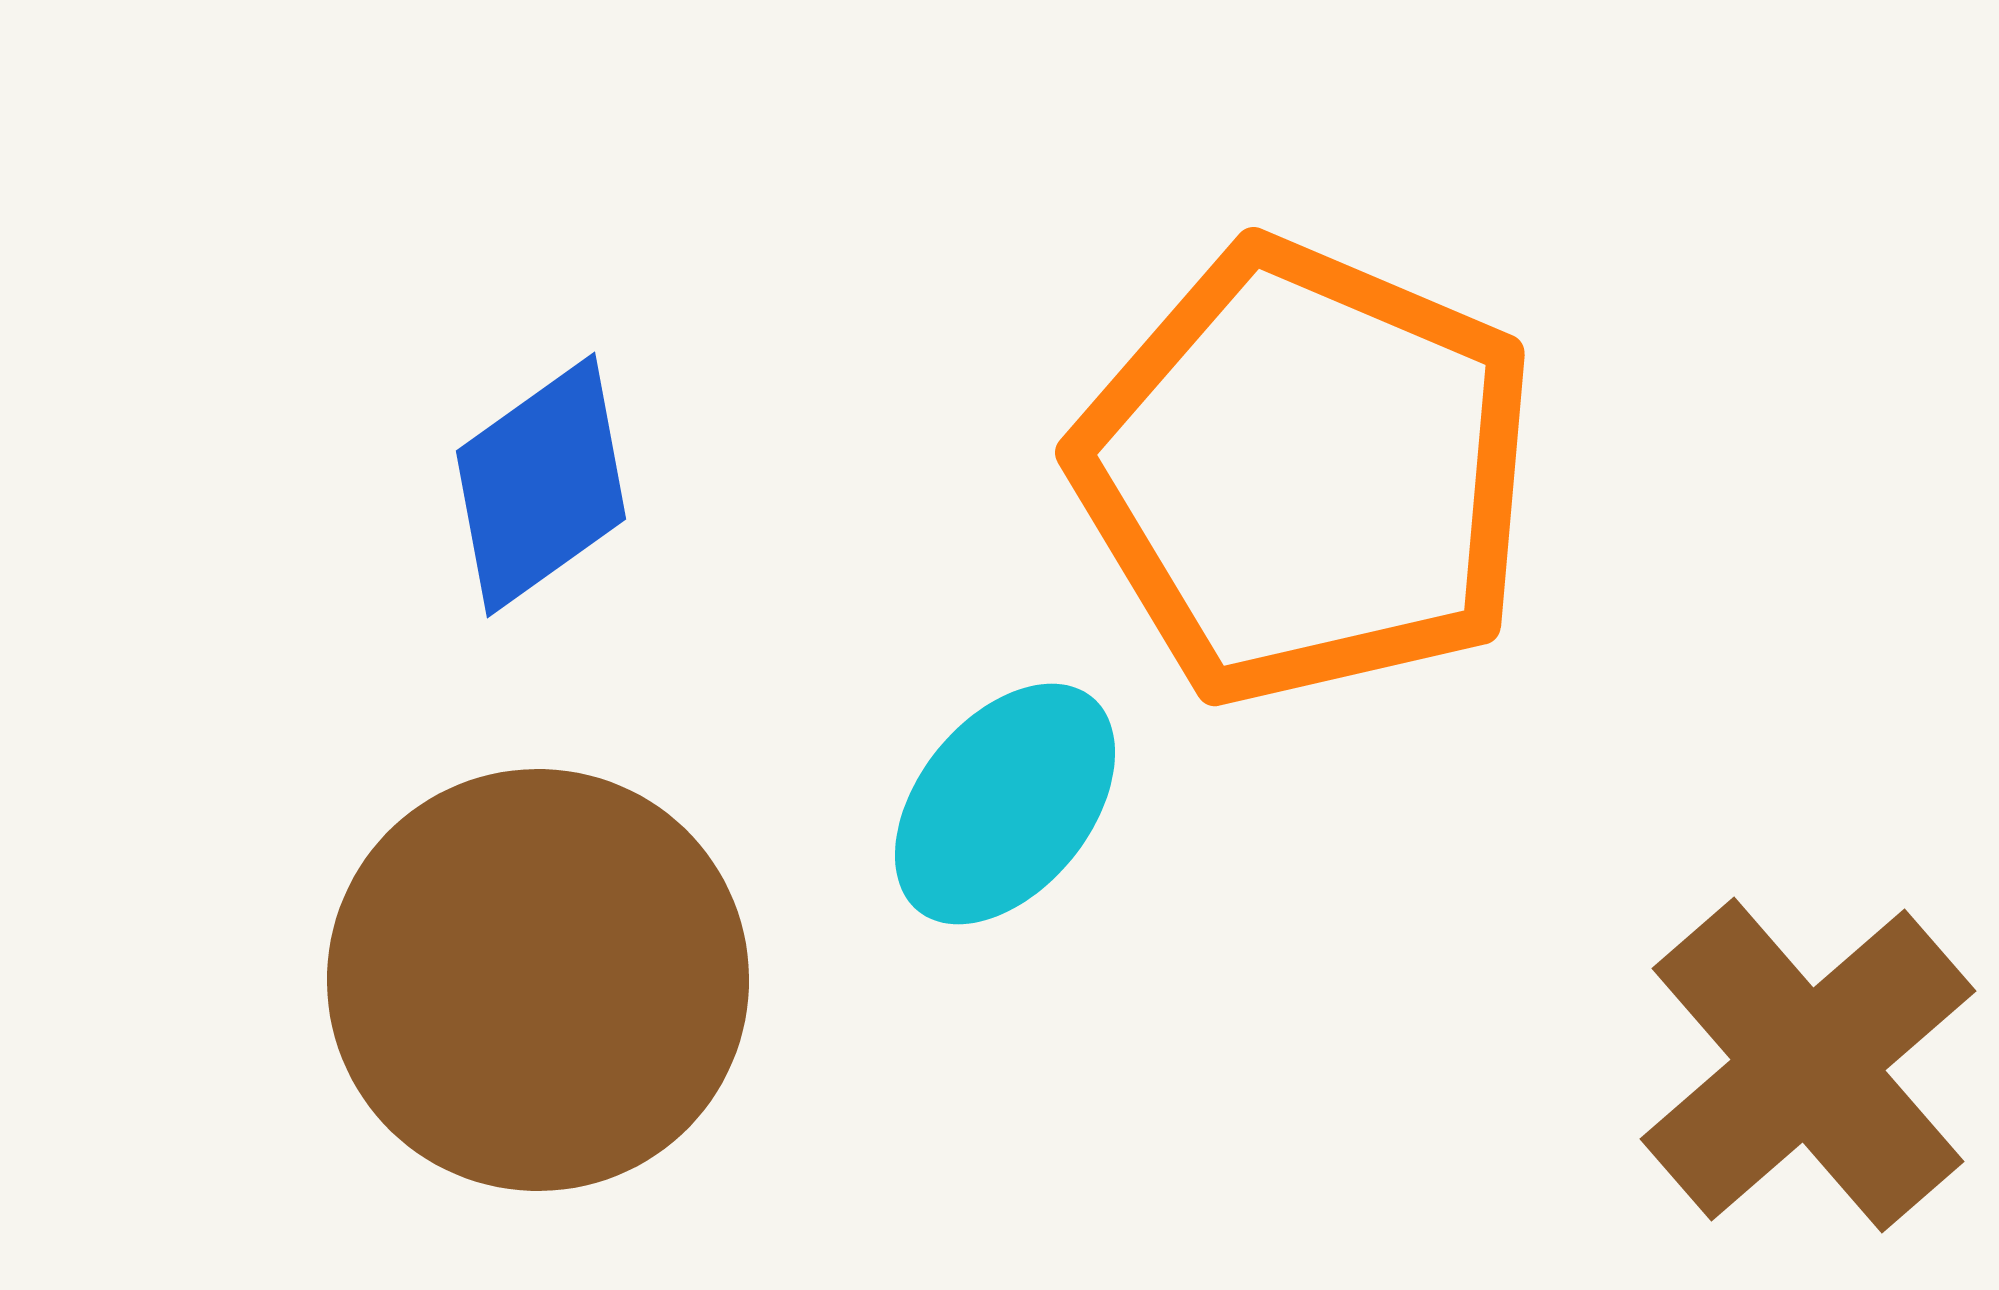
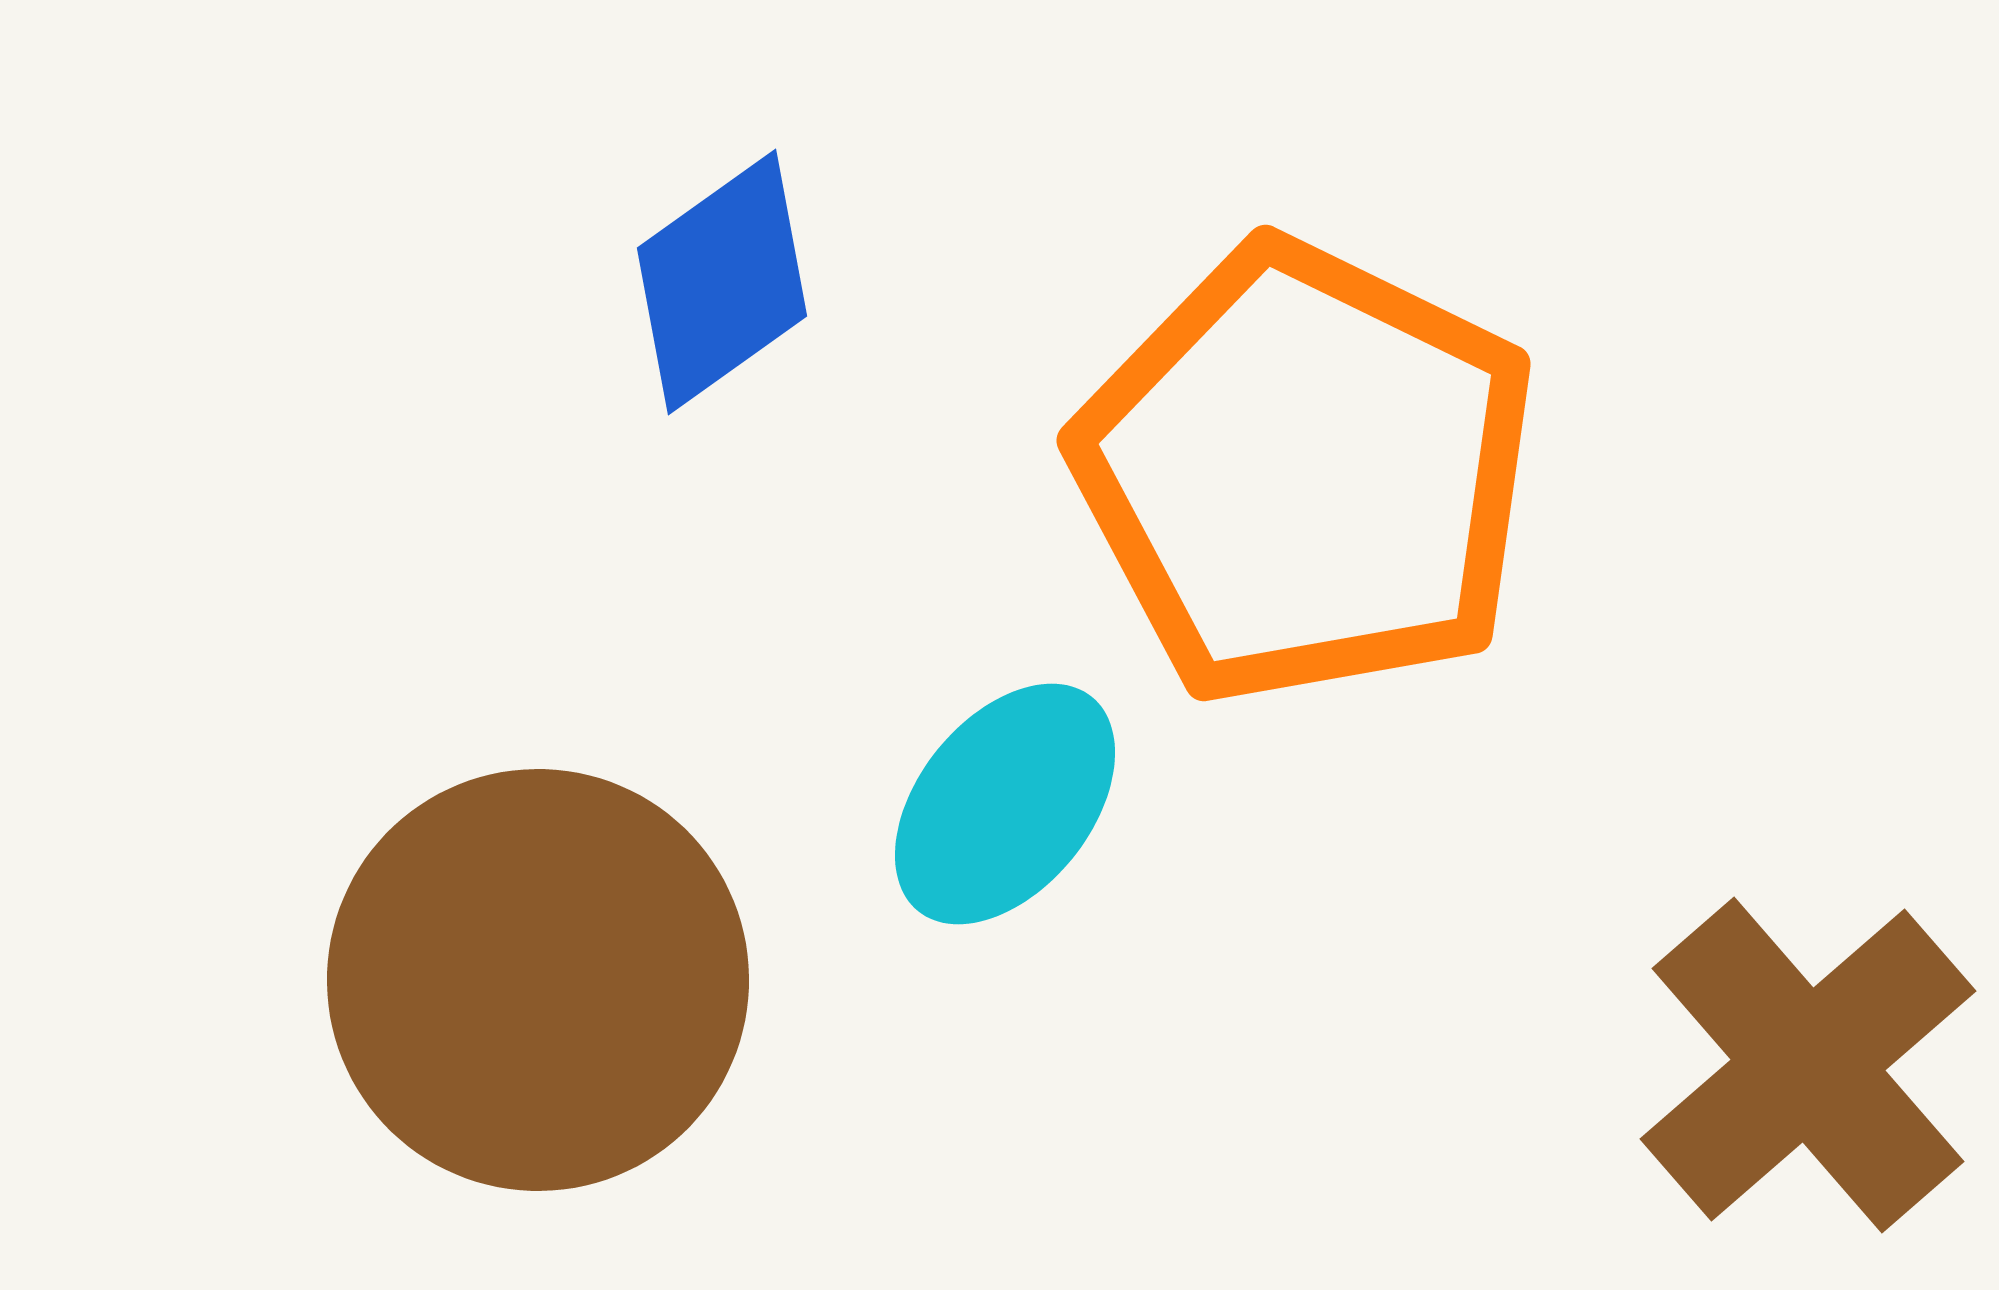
orange pentagon: rotated 3 degrees clockwise
blue diamond: moved 181 px right, 203 px up
